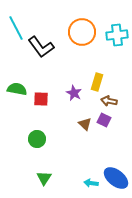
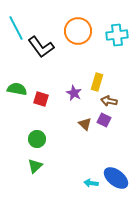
orange circle: moved 4 px left, 1 px up
red square: rotated 14 degrees clockwise
green triangle: moved 9 px left, 12 px up; rotated 14 degrees clockwise
